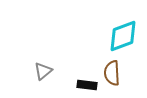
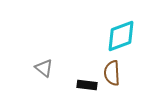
cyan diamond: moved 2 px left
gray triangle: moved 1 px right, 3 px up; rotated 42 degrees counterclockwise
